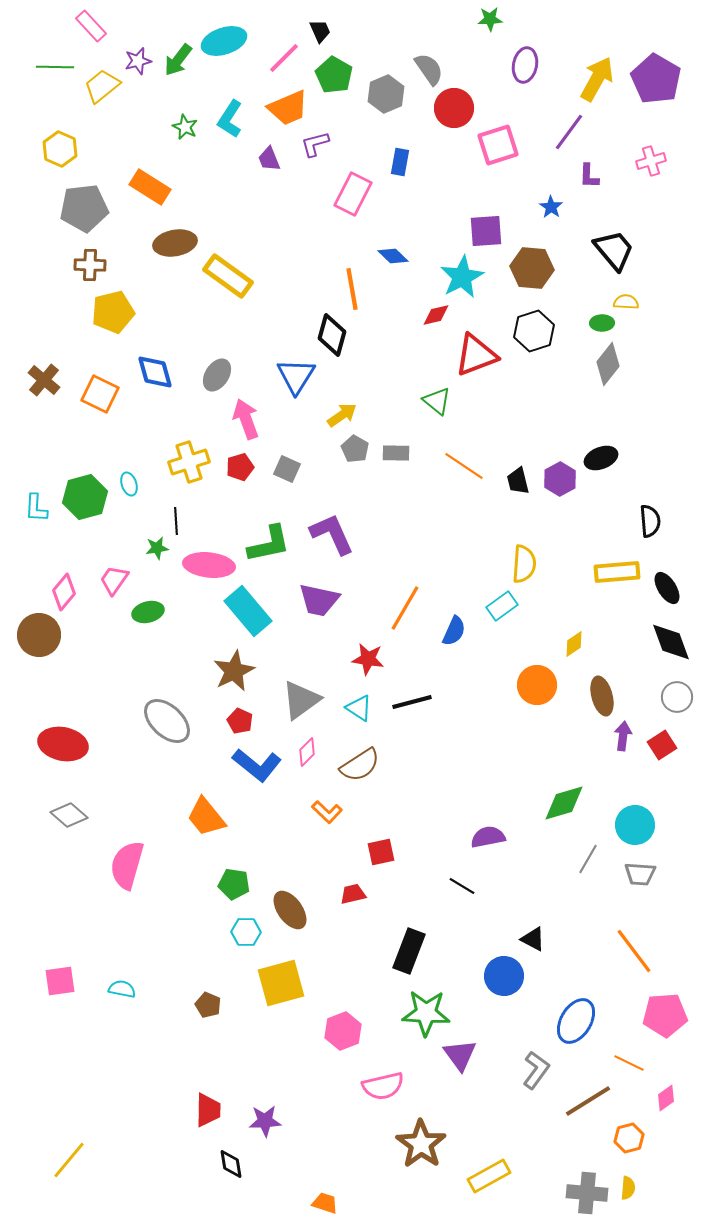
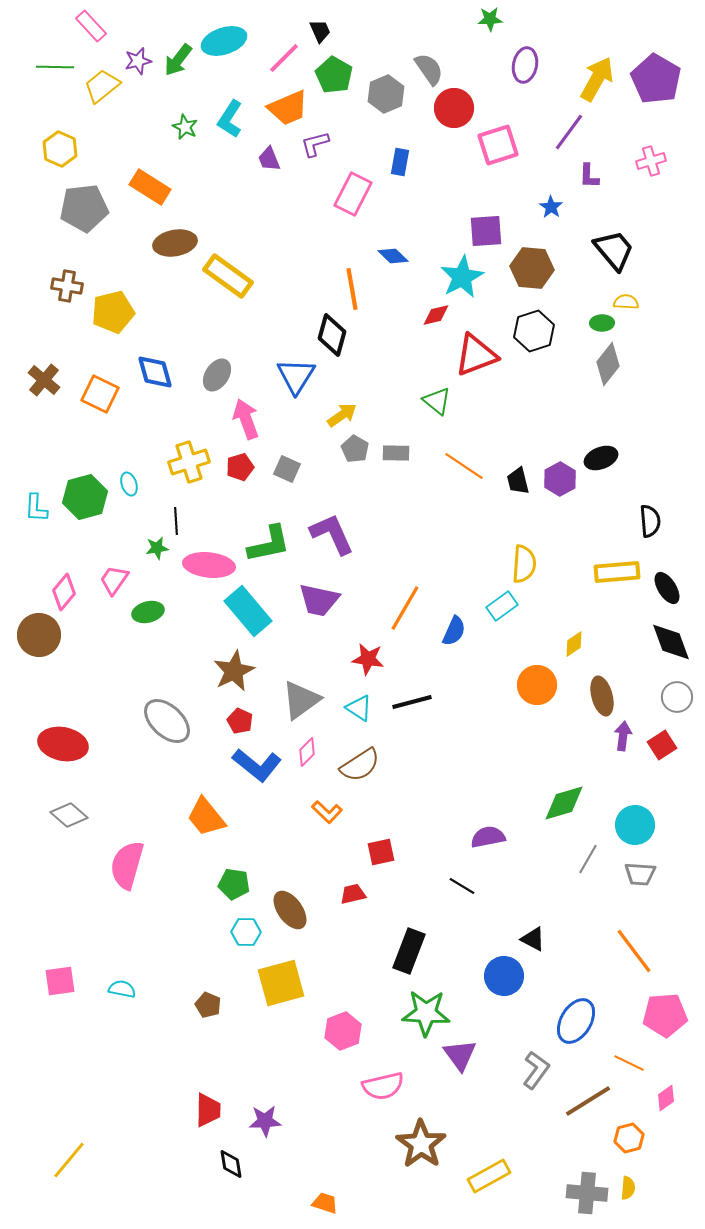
brown cross at (90, 265): moved 23 px left, 21 px down; rotated 8 degrees clockwise
